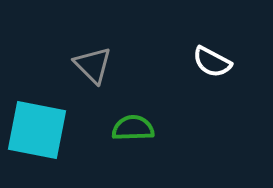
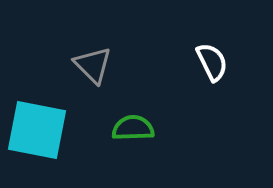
white semicircle: rotated 144 degrees counterclockwise
